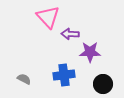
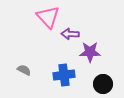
gray semicircle: moved 9 px up
